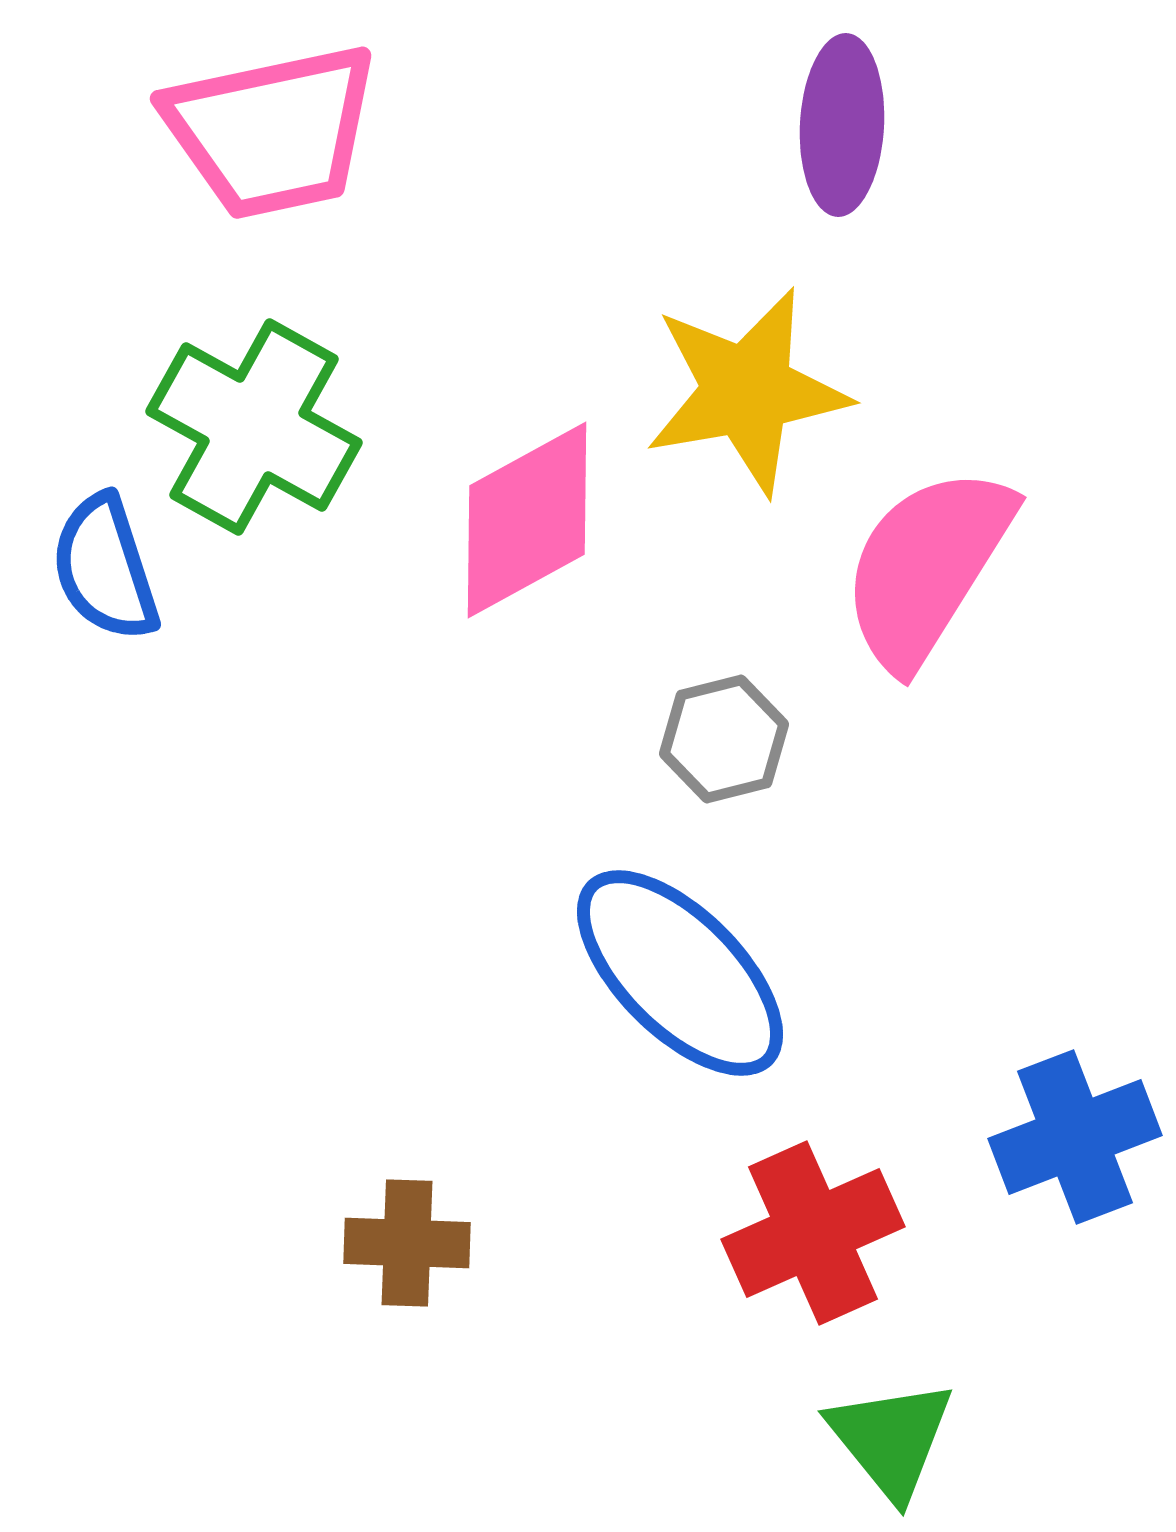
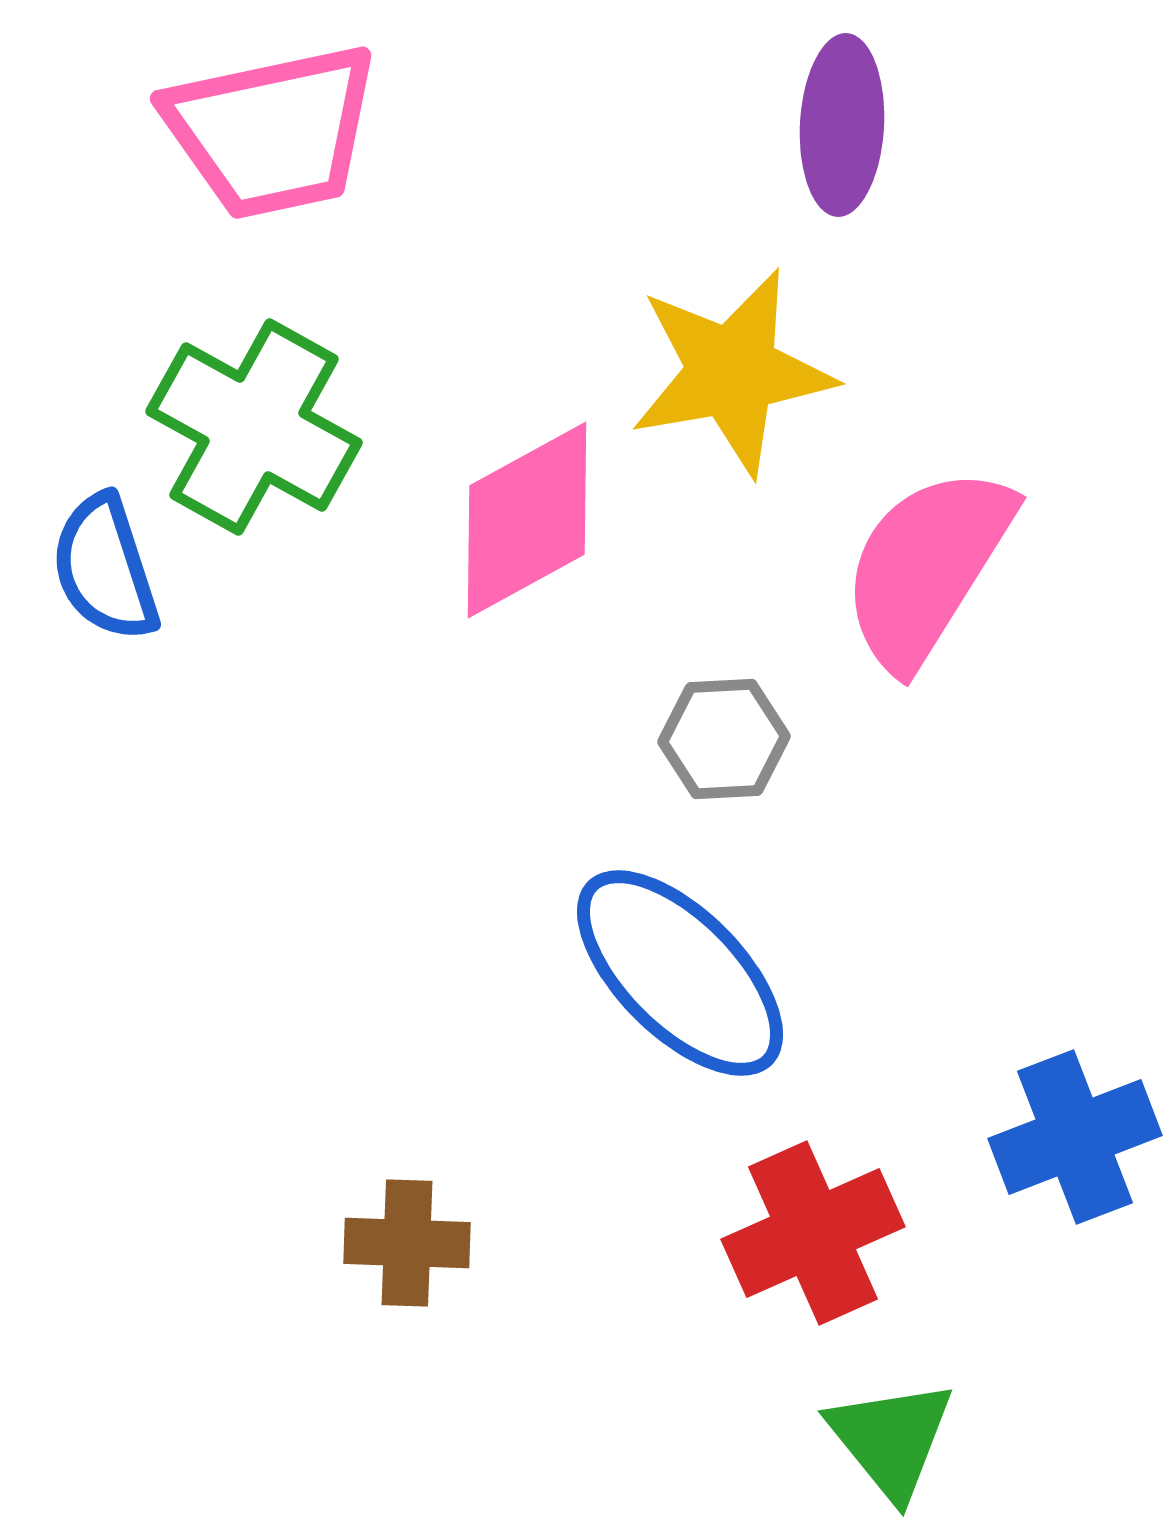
yellow star: moved 15 px left, 19 px up
gray hexagon: rotated 11 degrees clockwise
